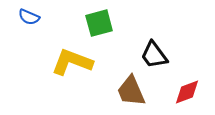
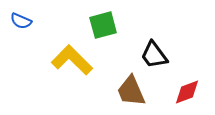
blue semicircle: moved 8 px left, 4 px down
green square: moved 4 px right, 2 px down
yellow L-shape: moved 2 px up; rotated 24 degrees clockwise
